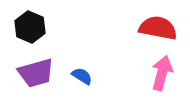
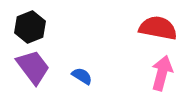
black hexagon: rotated 16 degrees clockwise
purple trapezoid: moved 3 px left, 6 px up; rotated 111 degrees counterclockwise
